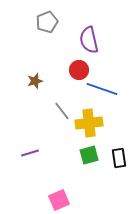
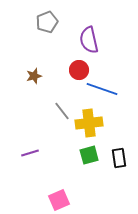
brown star: moved 1 px left, 5 px up
